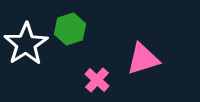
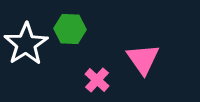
green hexagon: rotated 20 degrees clockwise
pink triangle: rotated 48 degrees counterclockwise
